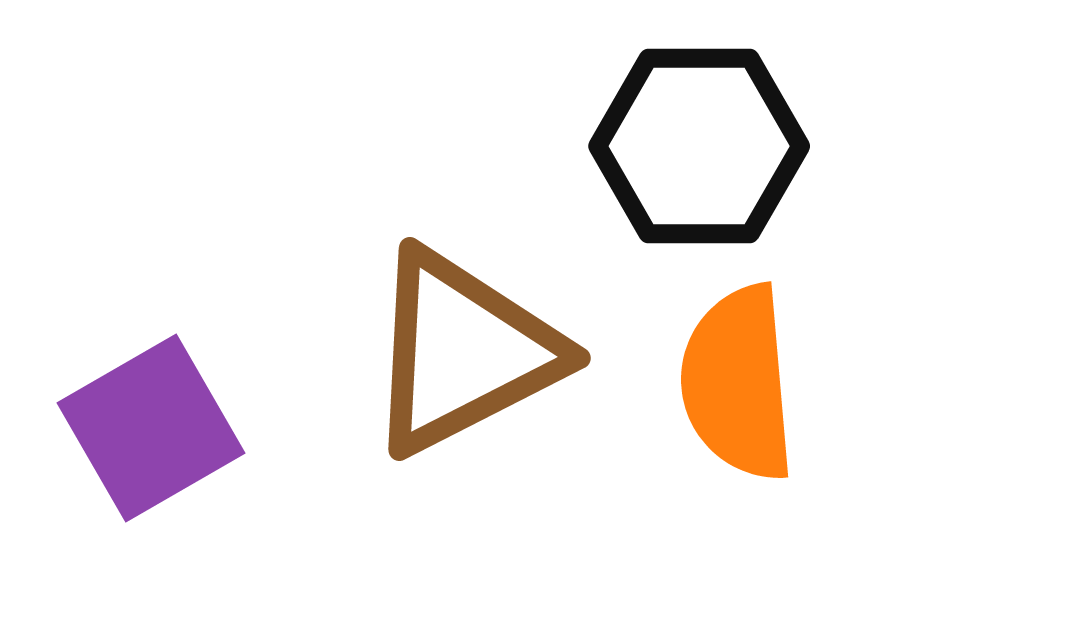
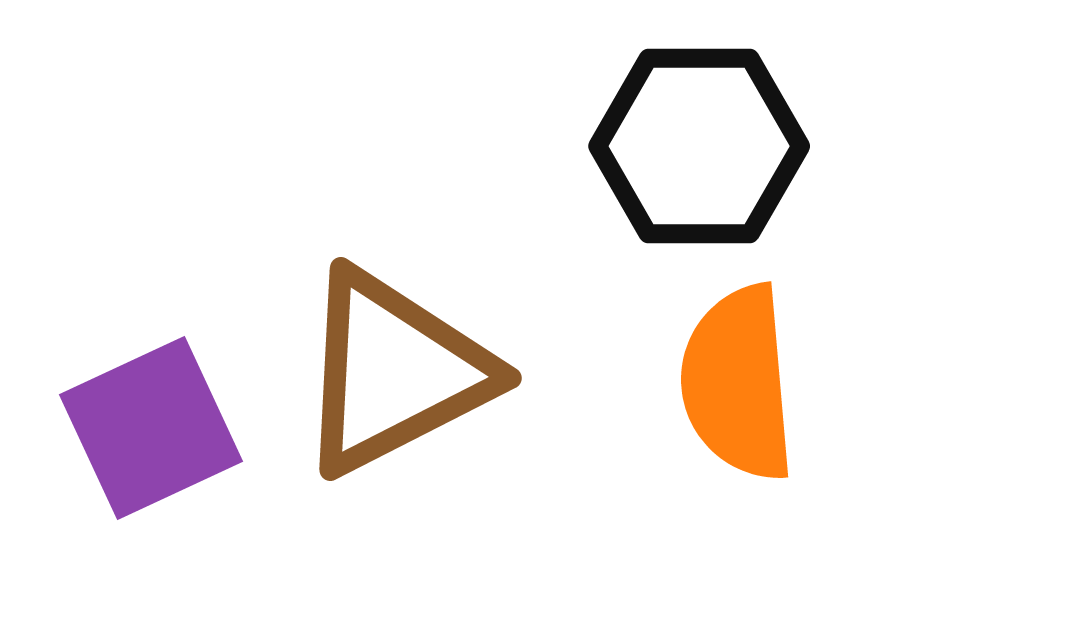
brown triangle: moved 69 px left, 20 px down
purple square: rotated 5 degrees clockwise
